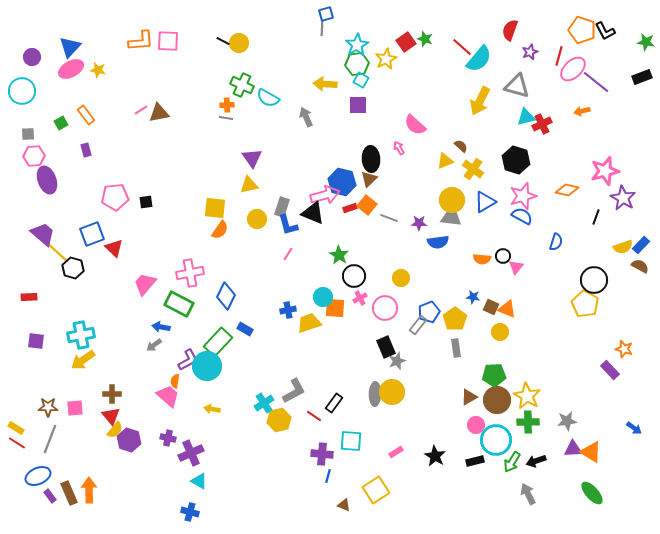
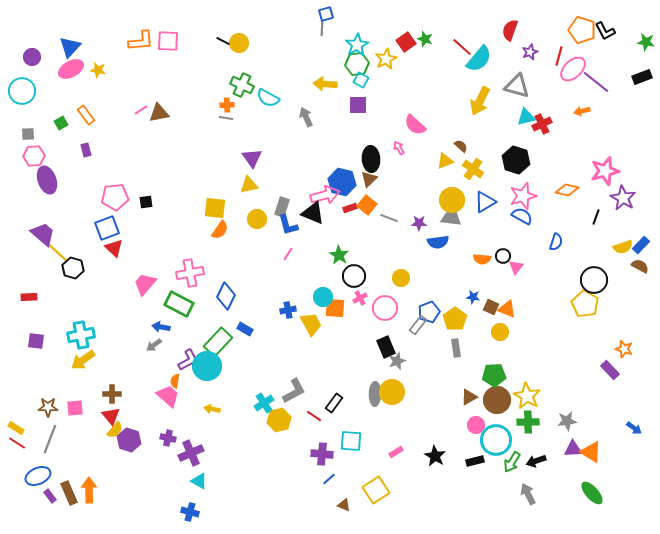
blue square at (92, 234): moved 15 px right, 6 px up
yellow trapezoid at (309, 323): moved 2 px right, 1 px down; rotated 80 degrees clockwise
blue line at (328, 476): moved 1 px right, 3 px down; rotated 32 degrees clockwise
